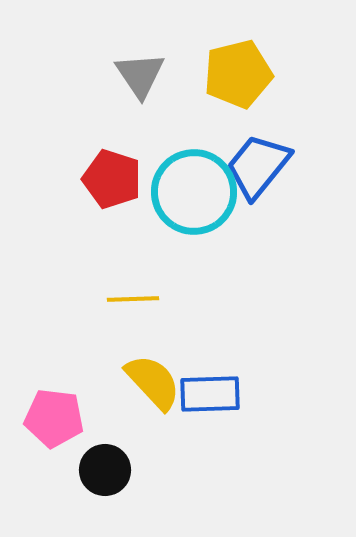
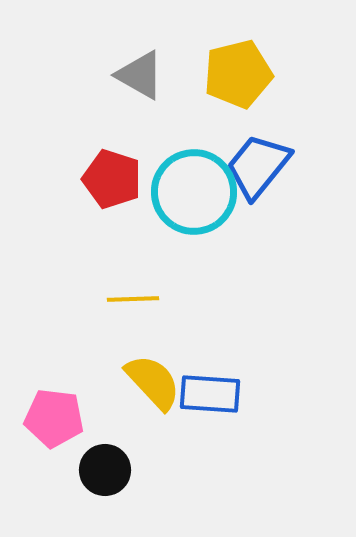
gray triangle: rotated 26 degrees counterclockwise
blue rectangle: rotated 6 degrees clockwise
